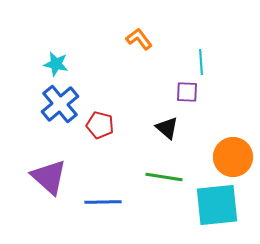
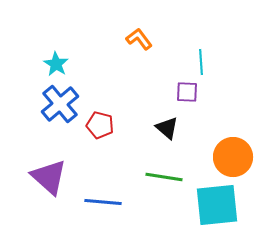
cyan star: rotated 20 degrees clockwise
blue line: rotated 6 degrees clockwise
